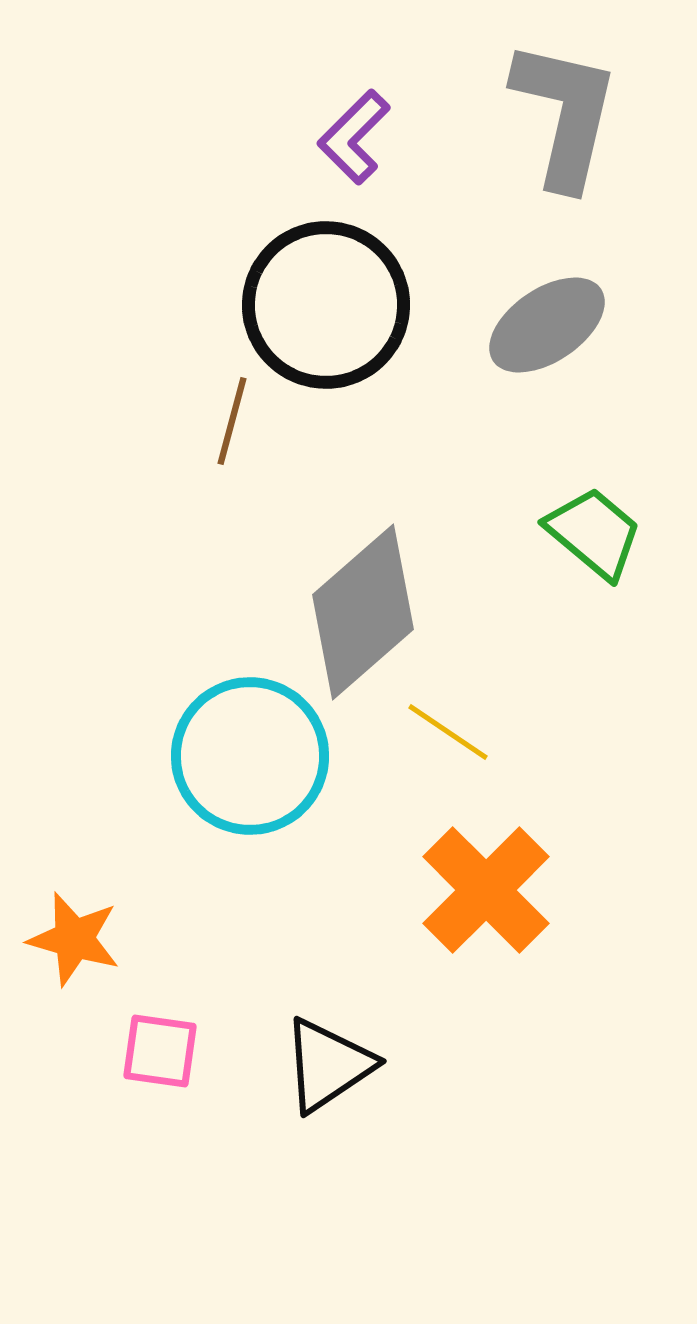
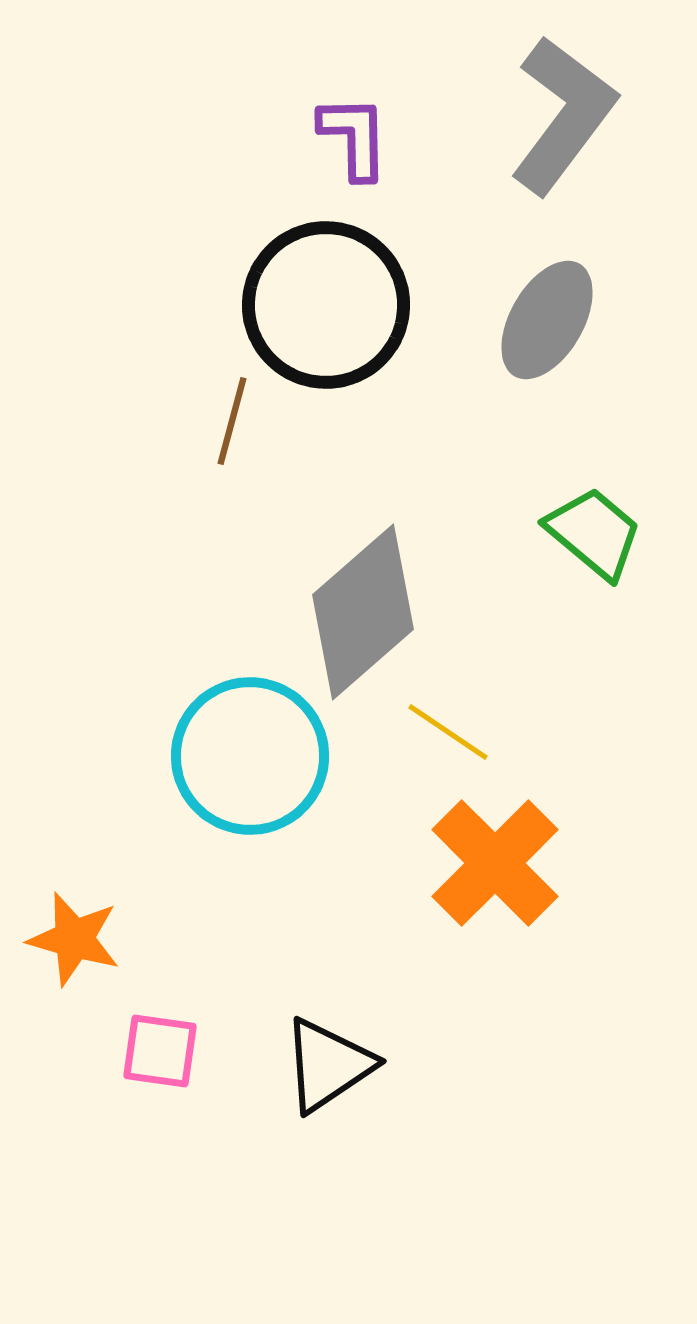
gray L-shape: moved 2 px left, 1 px down; rotated 24 degrees clockwise
purple L-shape: rotated 134 degrees clockwise
gray ellipse: moved 5 px up; rotated 26 degrees counterclockwise
orange cross: moved 9 px right, 27 px up
